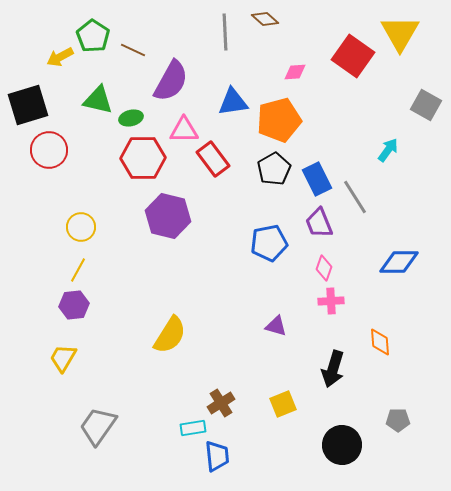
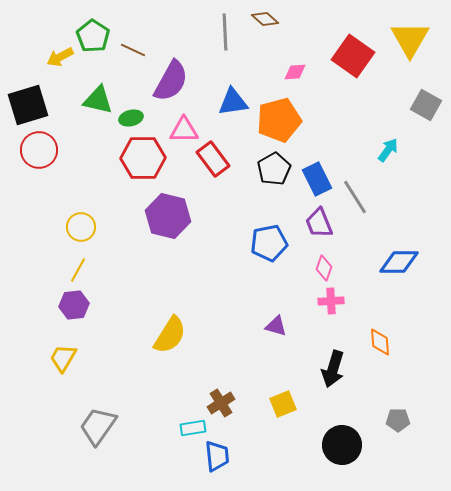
yellow triangle at (400, 33): moved 10 px right, 6 px down
red circle at (49, 150): moved 10 px left
